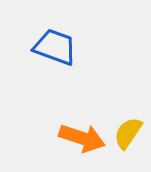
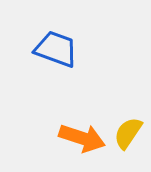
blue trapezoid: moved 1 px right, 2 px down
